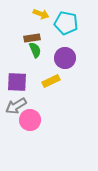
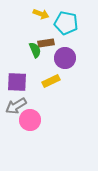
brown rectangle: moved 14 px right, 5 px down
